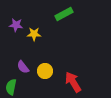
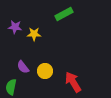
purple star: moved 1 px left, 2 px down
